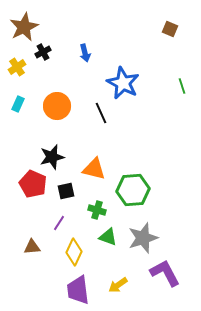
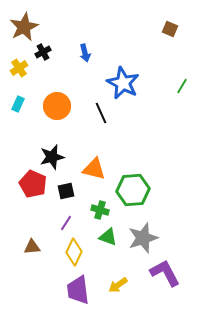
yellow cross: moved 2 px right, 1 px down
green line: rotated 49 degrees clockwise
green cross: moved 3 px right
purple line: moved 7 px right
